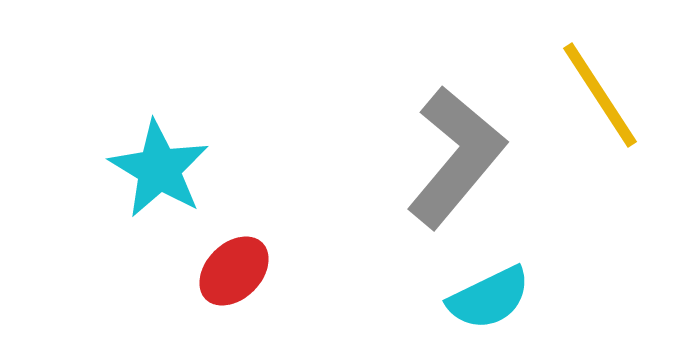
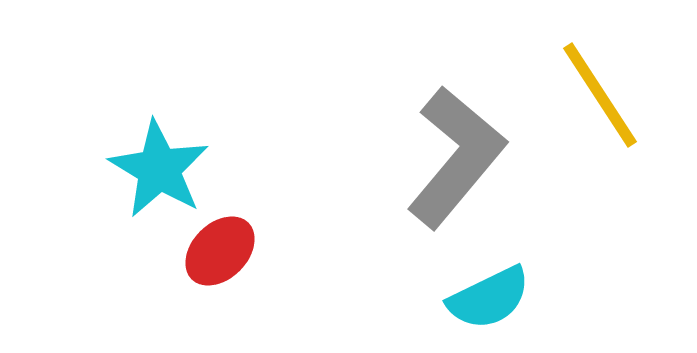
red ellipse: moved 14 px left, 20 px up
